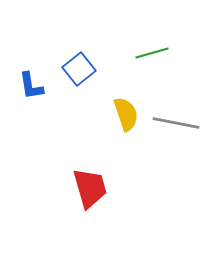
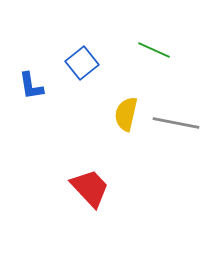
green line: moved 2 px right, 3 px up; rotated 40 degrees clockwise
blue square: moved 3 px right, 6 px up
yellow semicircle: rotated 148 degrees counterclockwise
red trapezoid: rotated 27 degrees counterclockwise
